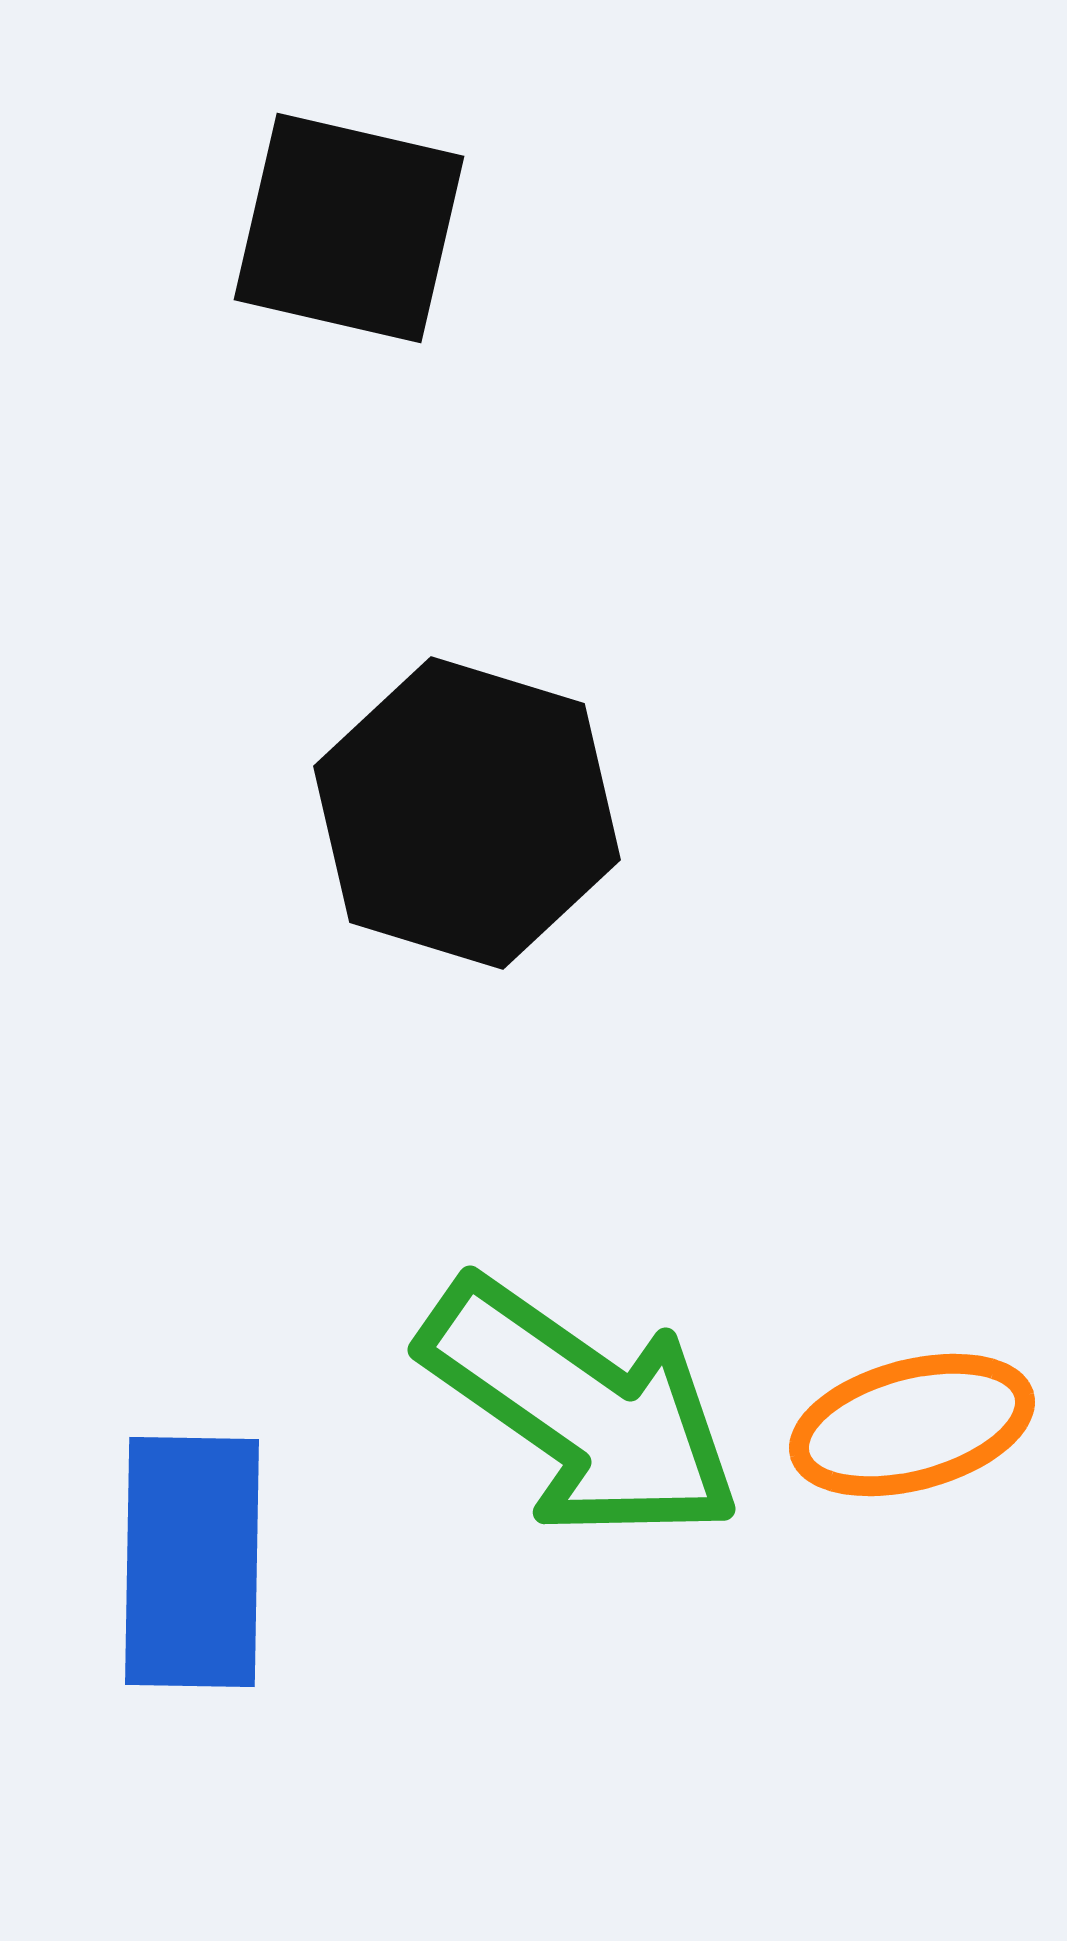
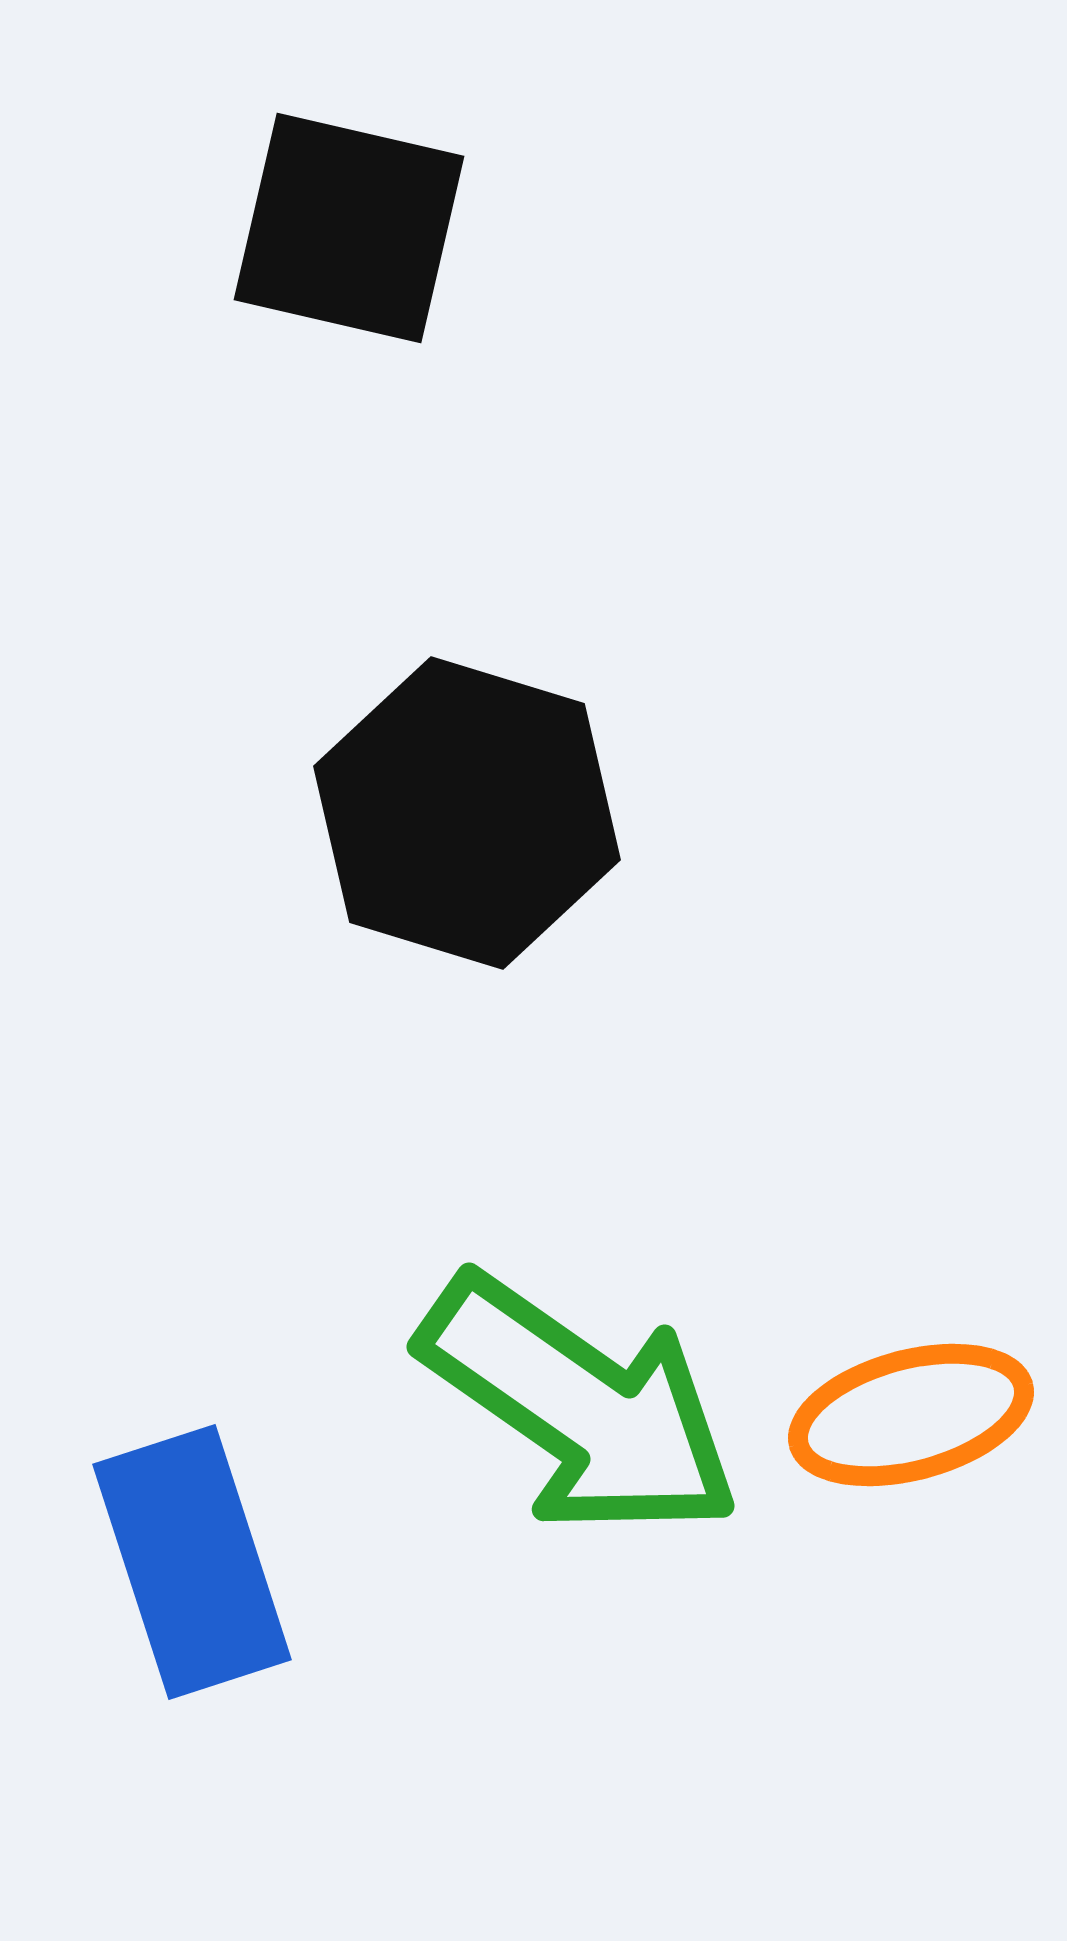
green arrow: moved 1 px left, 3 px up
orange ellipse: moved 1 px left, 10 px up
blue rectangle: rotated 19 degrees counterclockwise
